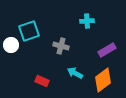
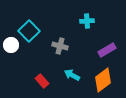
cyan square: rotated 25 degrees counterclockwise
gray cross: moved 1 px left
cyan arrow: moved 3 px left, 2 px down
red rectangle: rotated 24 degrees clockwise
